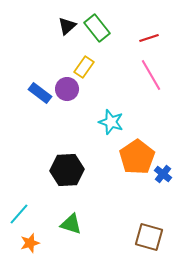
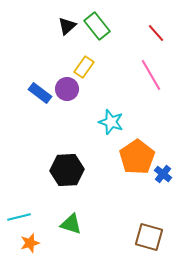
green rectangle: moved 2 px up
red line: moved 7 px right, 5 px up; rotated 66 degrees clockwise
cyan line: moved 3 px down; rotated 35 degrees clockwise
